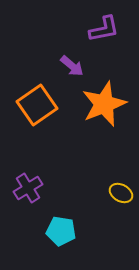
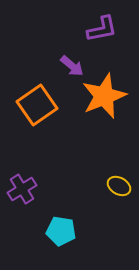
purple L-shape: moved 2 px left
orange star: moved 8 px up
purple cross: moved 6 px left, 1 px down
yellow ellipse: moved 2 px left, 7 px up
